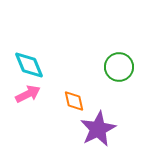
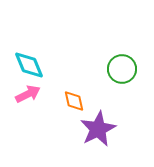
green circle: moved 3 px right, 2 px down
